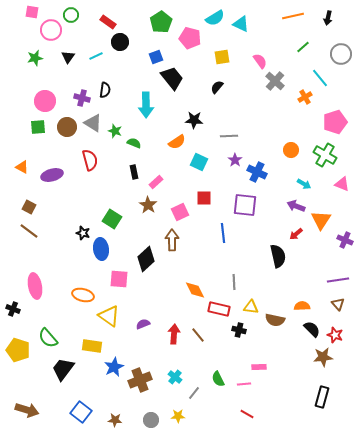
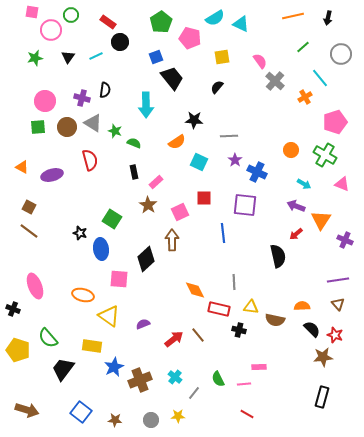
black star at (83, 233): moved 3 px left
pink ellipse at (35, 286): rotated 10 degrees counterclockwise
red arrow at (174, 334): moved 5 px down; rotated 48 degrees clockwise
